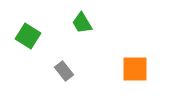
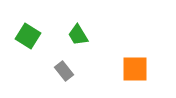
green trapezoid: moved 4 px left, 12 px down
